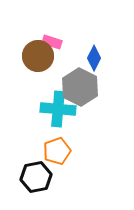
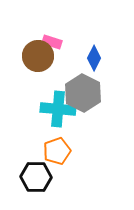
gray hexagon: moved 3 px right, 6 px down
black hexagon: rotated 12 degrees clockwise
